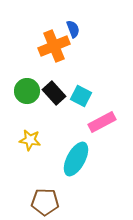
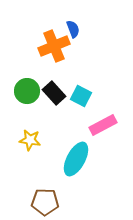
pink rectangle: moved 1 px right, 3 px down
